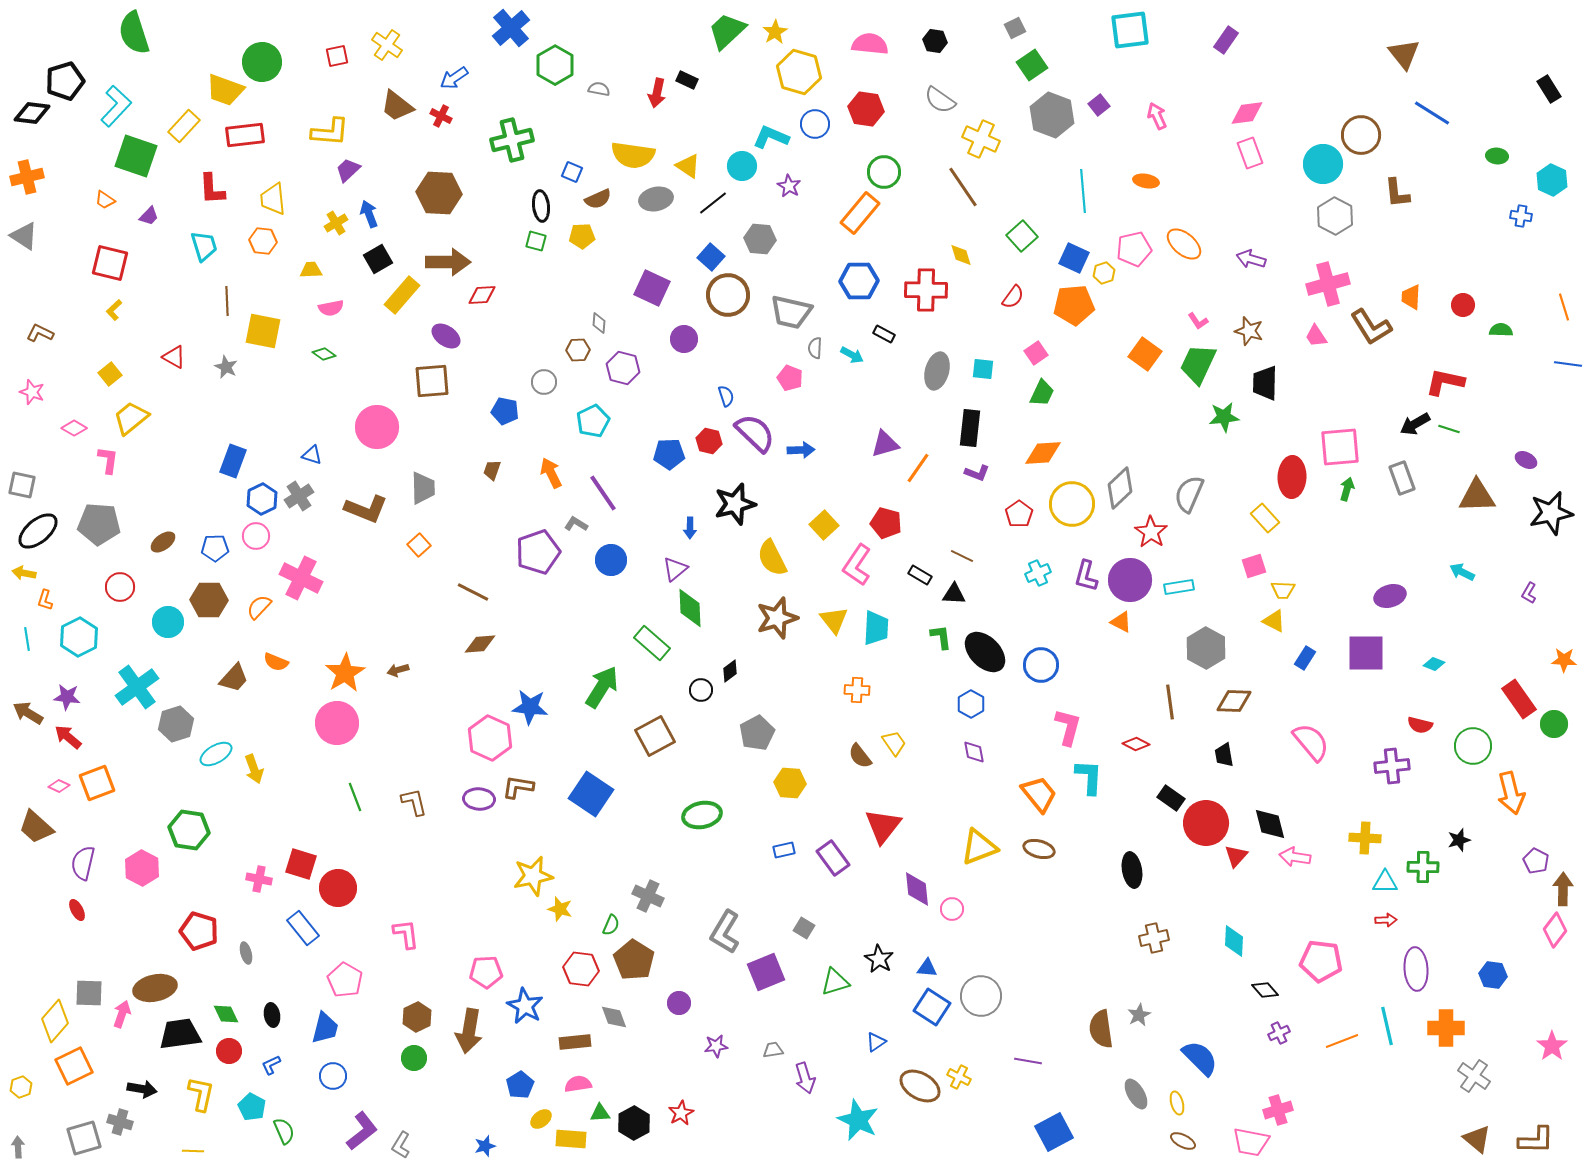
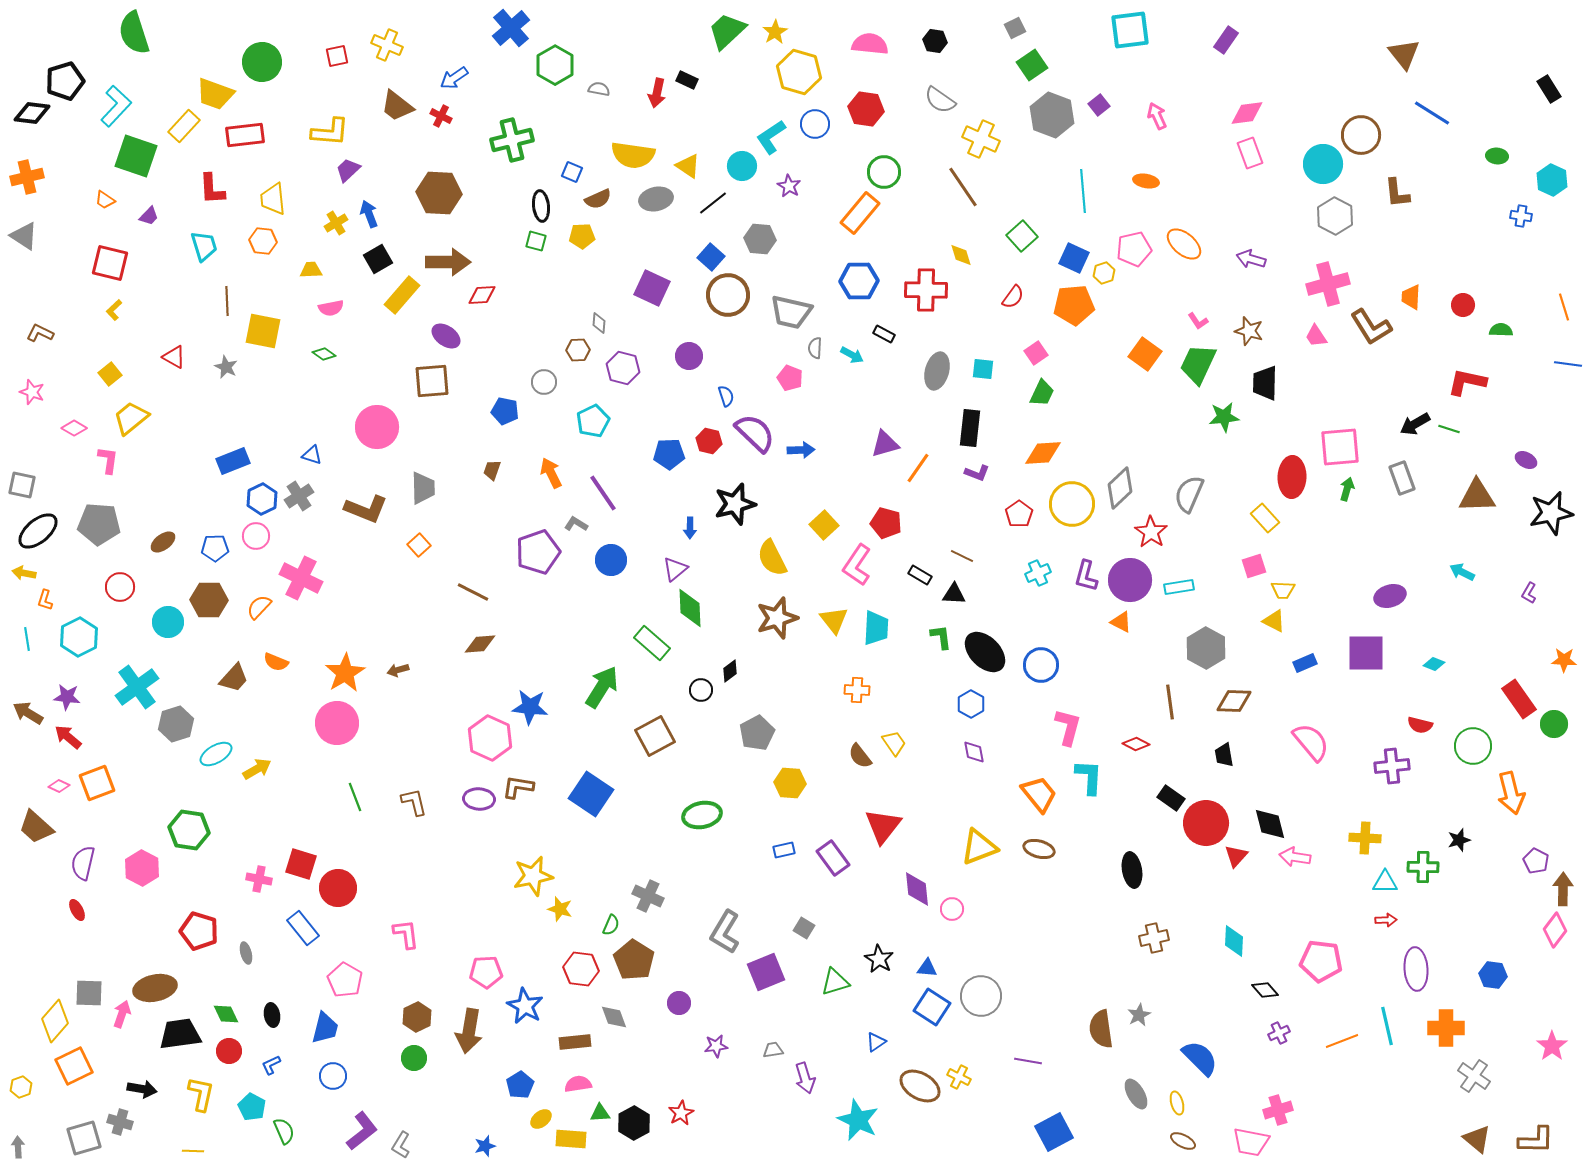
yellow cross at (387, 45): rotated 12 degrees counterclockwise
yellow trapezoid at (225, 90): moved 10 px left, 4 px down
cyan L-shape at (771, 137): rotated 57 degrees counterclockwise
purple circle at (684, 339): moved 5 px right, 17 px down
red L-shape at (1445, 382): moved 22 px right
blue rectangle at (233, 461): rotated 48 degrees clockwise
blue rectangle at (1305, 658): moved 5 px down; rotated 35 degrees clockwise
yellow arrow at (254, 769): moved 3 px right; rotated 100 degrees counterclockwise
